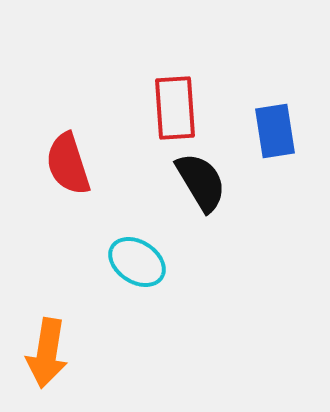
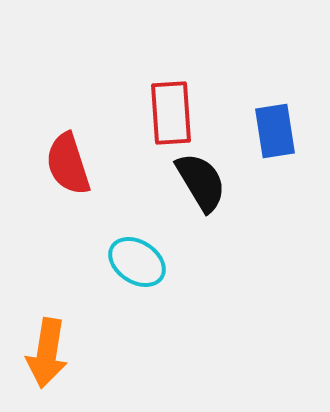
red rectangle: moved 4 px left, 5 px down
